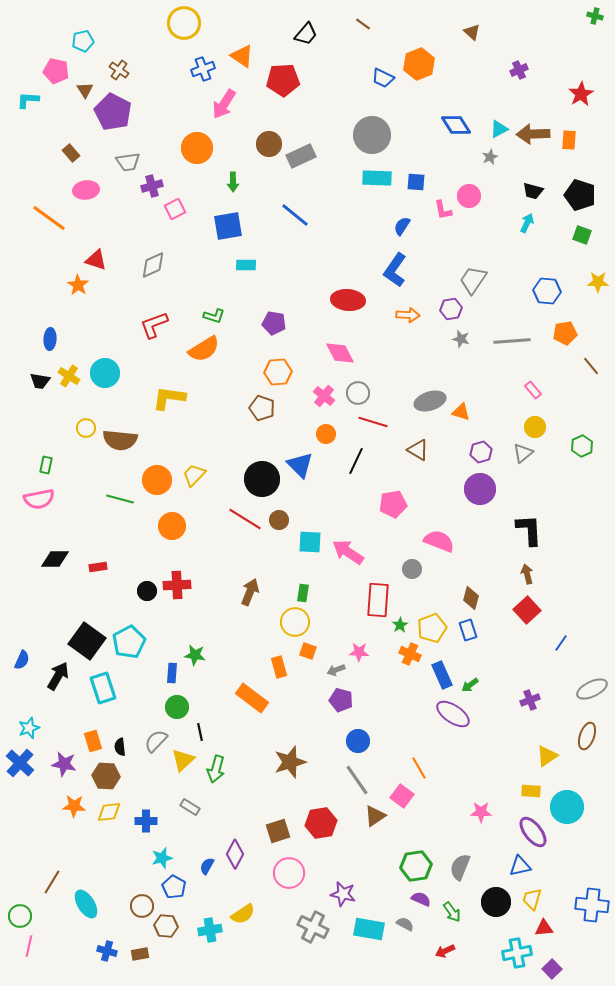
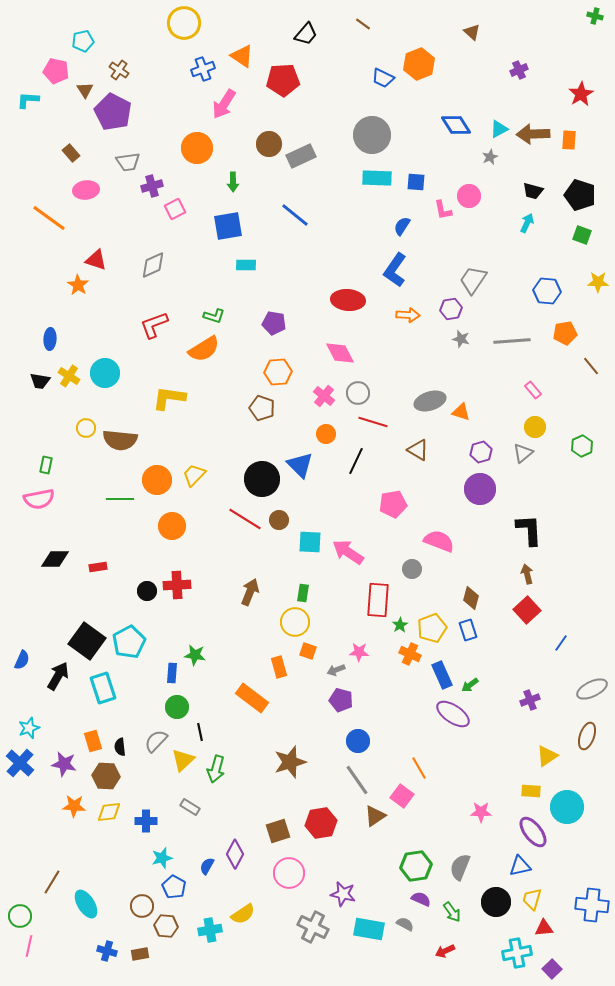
green line at (120, 499): rotated 16 degrees counterclockwise
